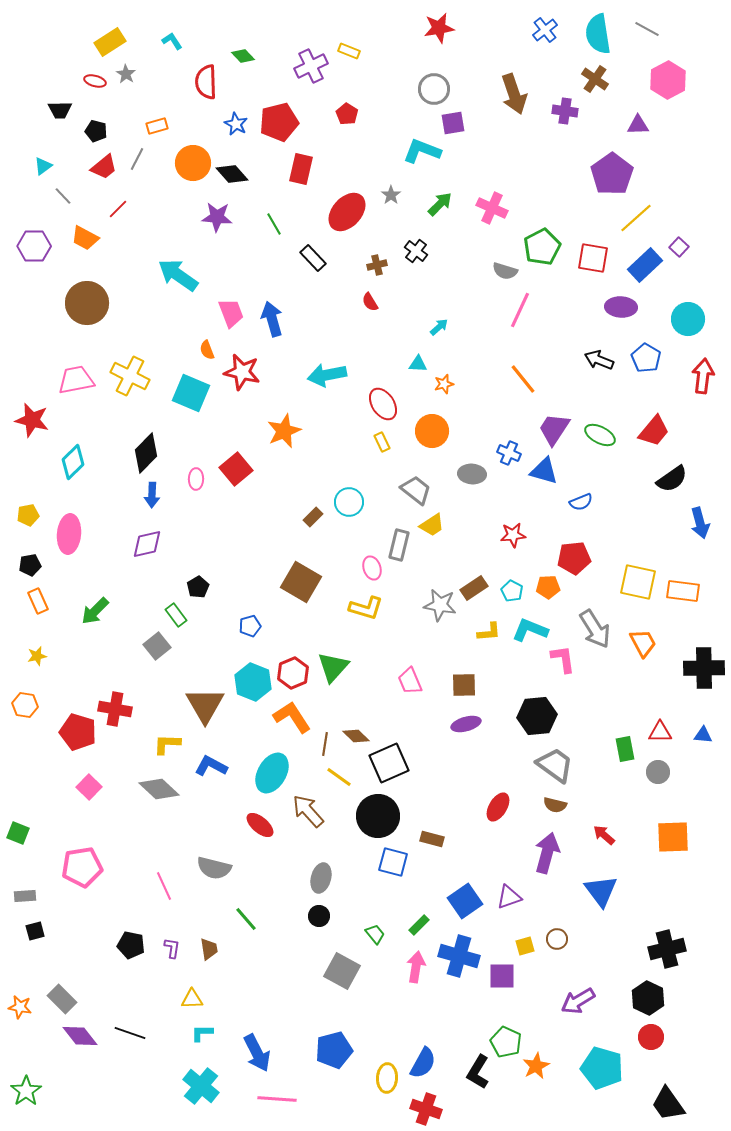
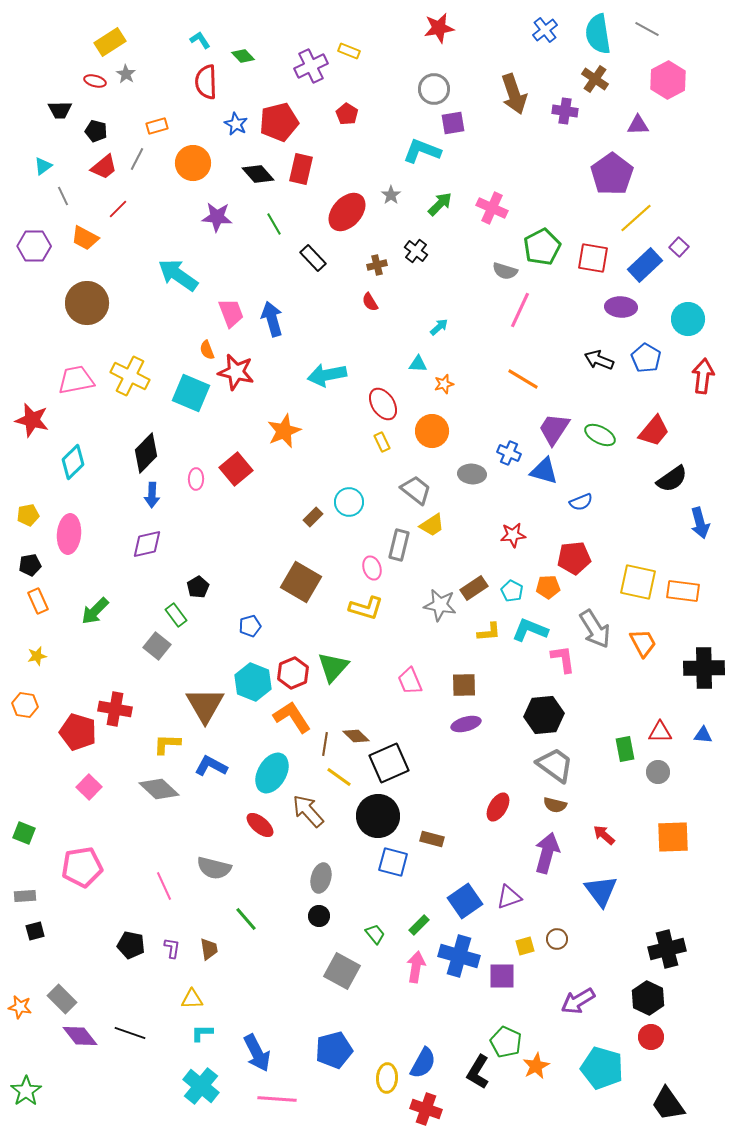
cyan L-shape at (172, 41): moved 28 px right, 1 px up
black diamond at (232, 174): moved 26 px right
gray line at (63, 196): rotated 18 degrees clockwise
red star at (242, 372): moved 6 px left
orange line at (523, 379): rotated 20 degrees counterclockwise
gray square at (157, 646): rotated 12 degrees counterclockwise
black hexagon at (537, 716): moved 7 px right, 1 px up
green square at (18, 833): moved 6 px right
